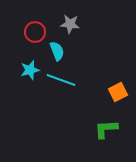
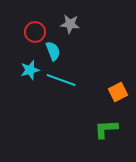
cyan semicircle: moved 4 px left
